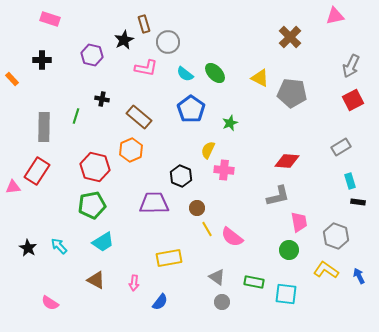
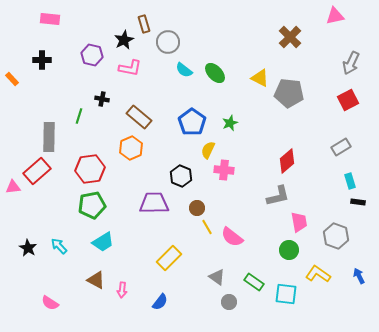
pink rectangle at (50, 19): rotated 12 degrees counterclockwise
gray arrow at (351, 66): moved 3 px up
pink L-shape at (146, 68): moved 16 px left
cyan semicircle at (185, 74): moved 1 px left, 4 px up
gray pentagon at (292, 93): moved 3 px left
red square at (353, 100): moved 5 px left
blue pentagon at (191, 109): moved 1 px right, 13 px down
green line at (76, 116): moved 3 px right
gray rectangle at (44, 127): moved 5 px right, 10 px down
orange hexagon at (131, 150): moved 2 px up
red diamond at (287, 161): rotated 45 degrees counterclockwise
red hexagon at (95, 167): moved 5 px left, 2 px down; rotated 20 degrees counterclockwise
red rectangle at (37, 171): rotated 16 degrees clockwise
yellow line at (207, 229): moved 2 px up
yellow rectangle at (169, 258): rotated 35 degrees counterclockwise
yellow L-shape at (326, 270): moved 8 px left, 4 px down
green rectangle at (254, 282): rotated 24 degrees clockwise
pink arrow at (134, 283): moved 12 px left, 7 px down
gray circle at (222, 302): moved 7 px right
